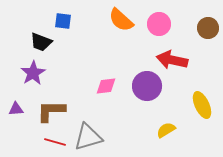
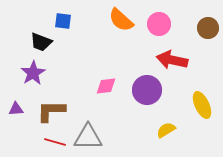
purple circle: moved 4 px down
gray triangle: rotated 16 degrees clockwise
